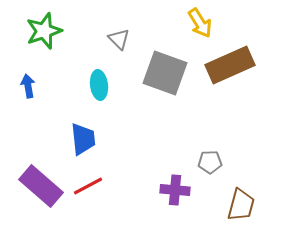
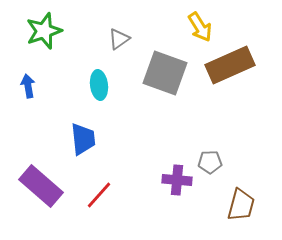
yellow arrow: moved 4 px down
gray triangle: rotated 40 degrees clockwise
red line: moved 11 px right, 9 px down; rotated 20 degrees counterclockwise
purple cross: moved 2 px right, 10 px up
